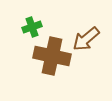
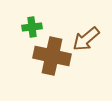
green cross: rotated 12 degrees clockwise
